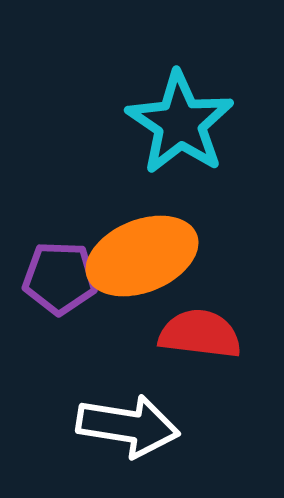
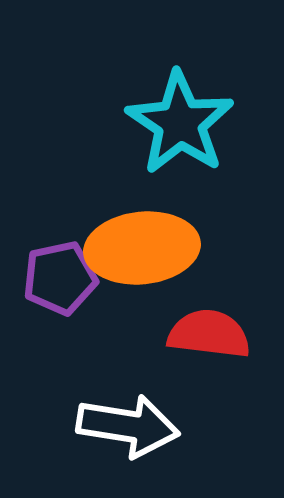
orange ellipse: moved 8 px up; rotated 16 degrees clockwise
purple pentagon: rotated 14 degrees counterclockwise
red semicircle: moved 9 px right
